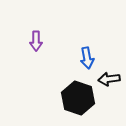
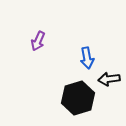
purple arrow: moved 2 px right; rotated 24 degrees clockwise
black hexagon: rotated 24 degrees clockwise
